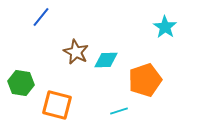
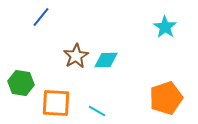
brown star: moved 4 px down; rotated 15 degrees clockwise
orange pentagon: moved 21 px right, 18 px down
orange square: moved 1 px left, 2 px up; rotated 12 degrees counterclockwise
cyan line: moved 22 px left; rotated 48 degrees clockwise
